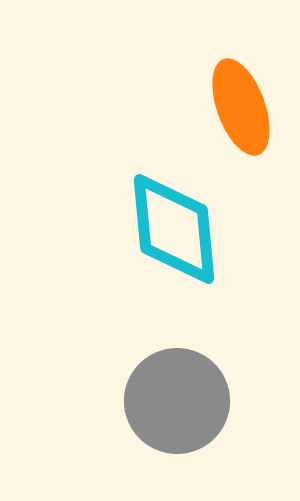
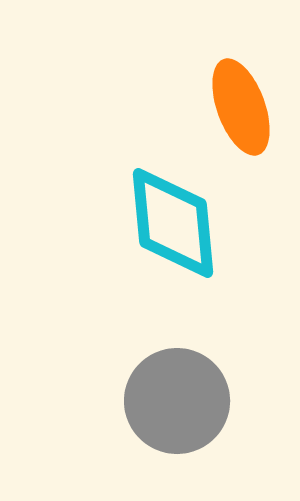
cyan diamond: moved 1 px left, 6 px up
